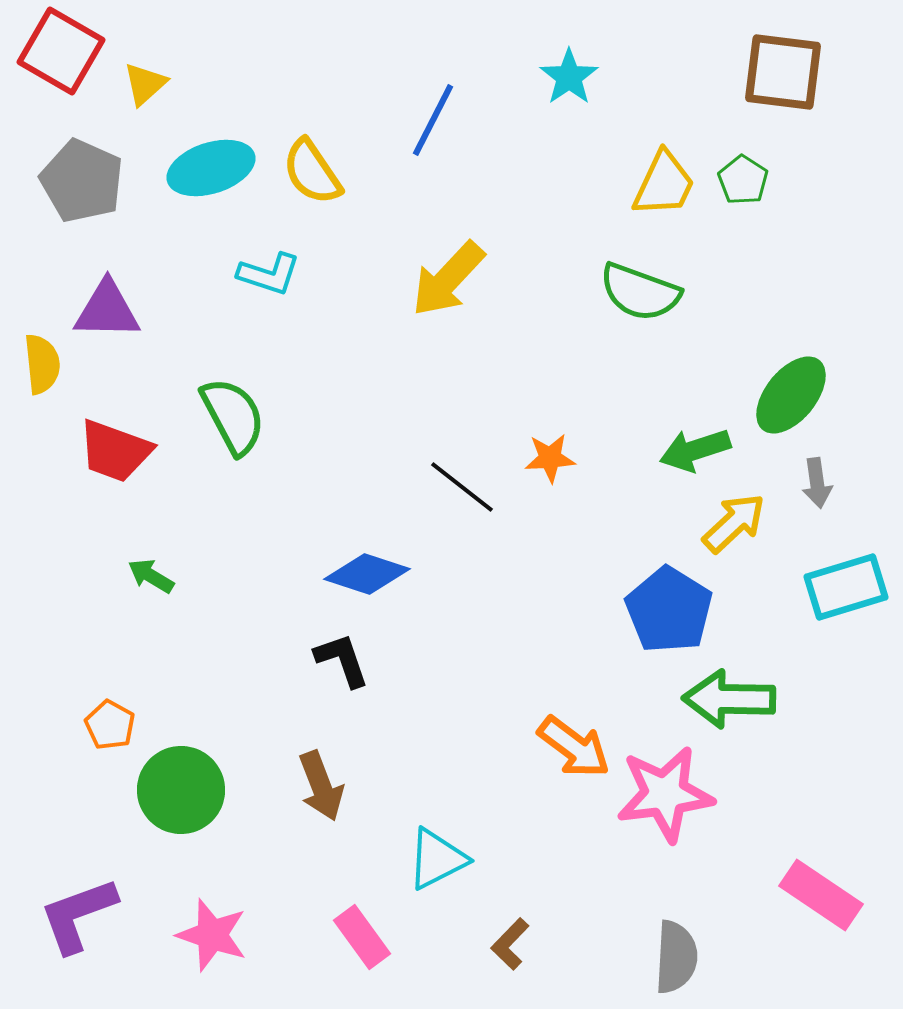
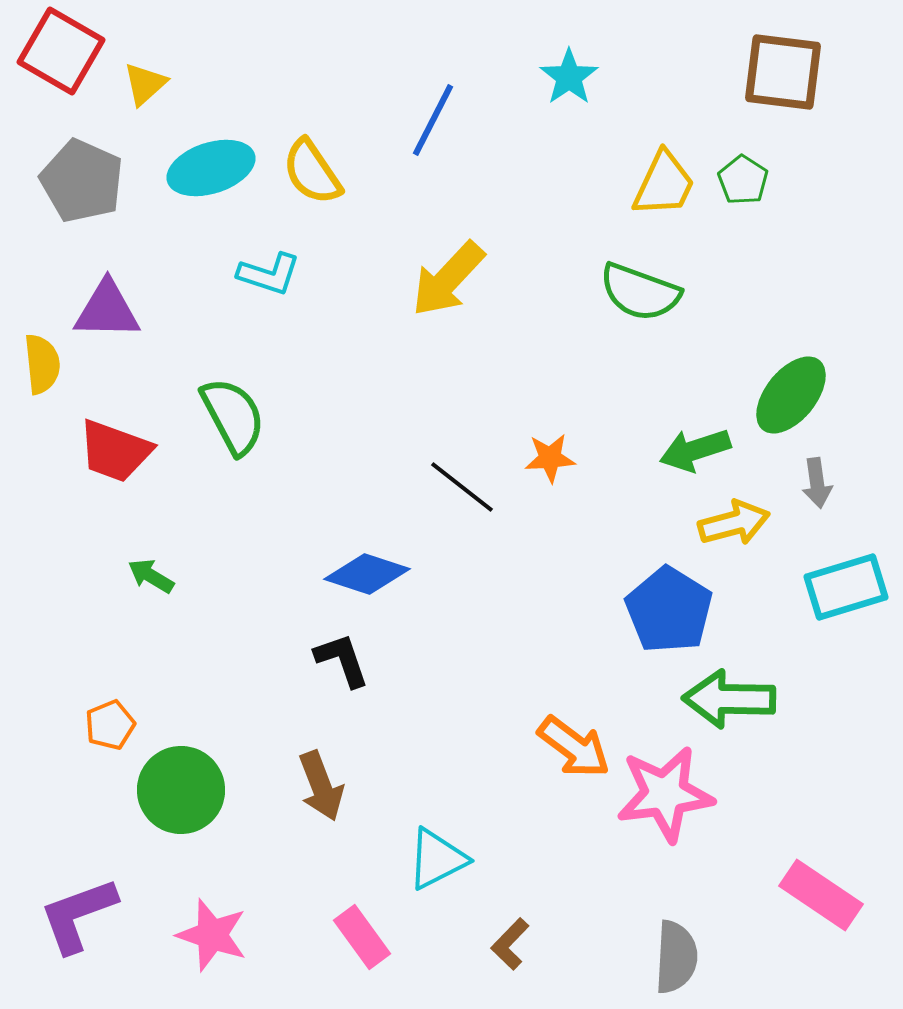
yellow arrow at (734, 523): rotated 28 degrees clockwise
orange pentagon at (110, 725): rotated 21 degrees clockwise
